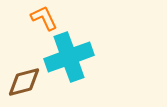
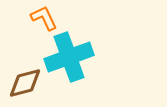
brown diamond: moved 1 px right, 1 px down
